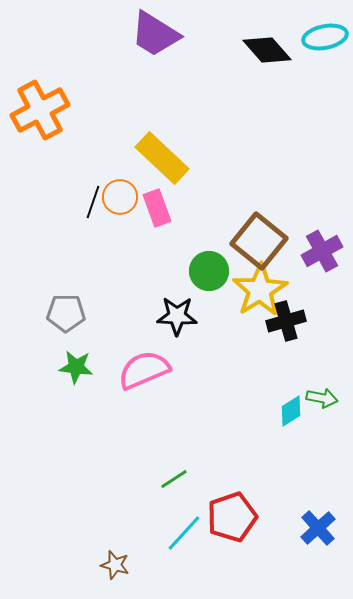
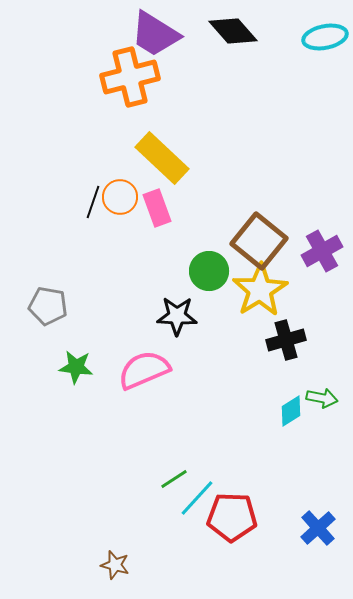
black diamond: moved 34 px left, 19 px up
orange cross: moved 90 px right, 33 px up; rotated 14 degrees clockwise
gray pentagon: moved 18 px left, 7 px up; rotated 9 degrees clockwise
black cross: moved 19 px down
red pentagon: rotated 21 degrees clockwise
cyan line: moved 13 px right, 35 px up
